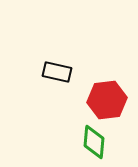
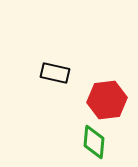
black rectangle: moved 2 px left, 1 px down
